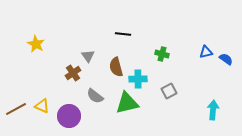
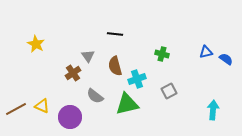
black line: moved 8 px left
brown semicircle: moved 1 px left, 1 px up
cyan cross: moved 1 px left; rotated 18 degrees counterclockwise
green triangle: moved 1 px down
purple circle: moved 1 px right, 1 px down
